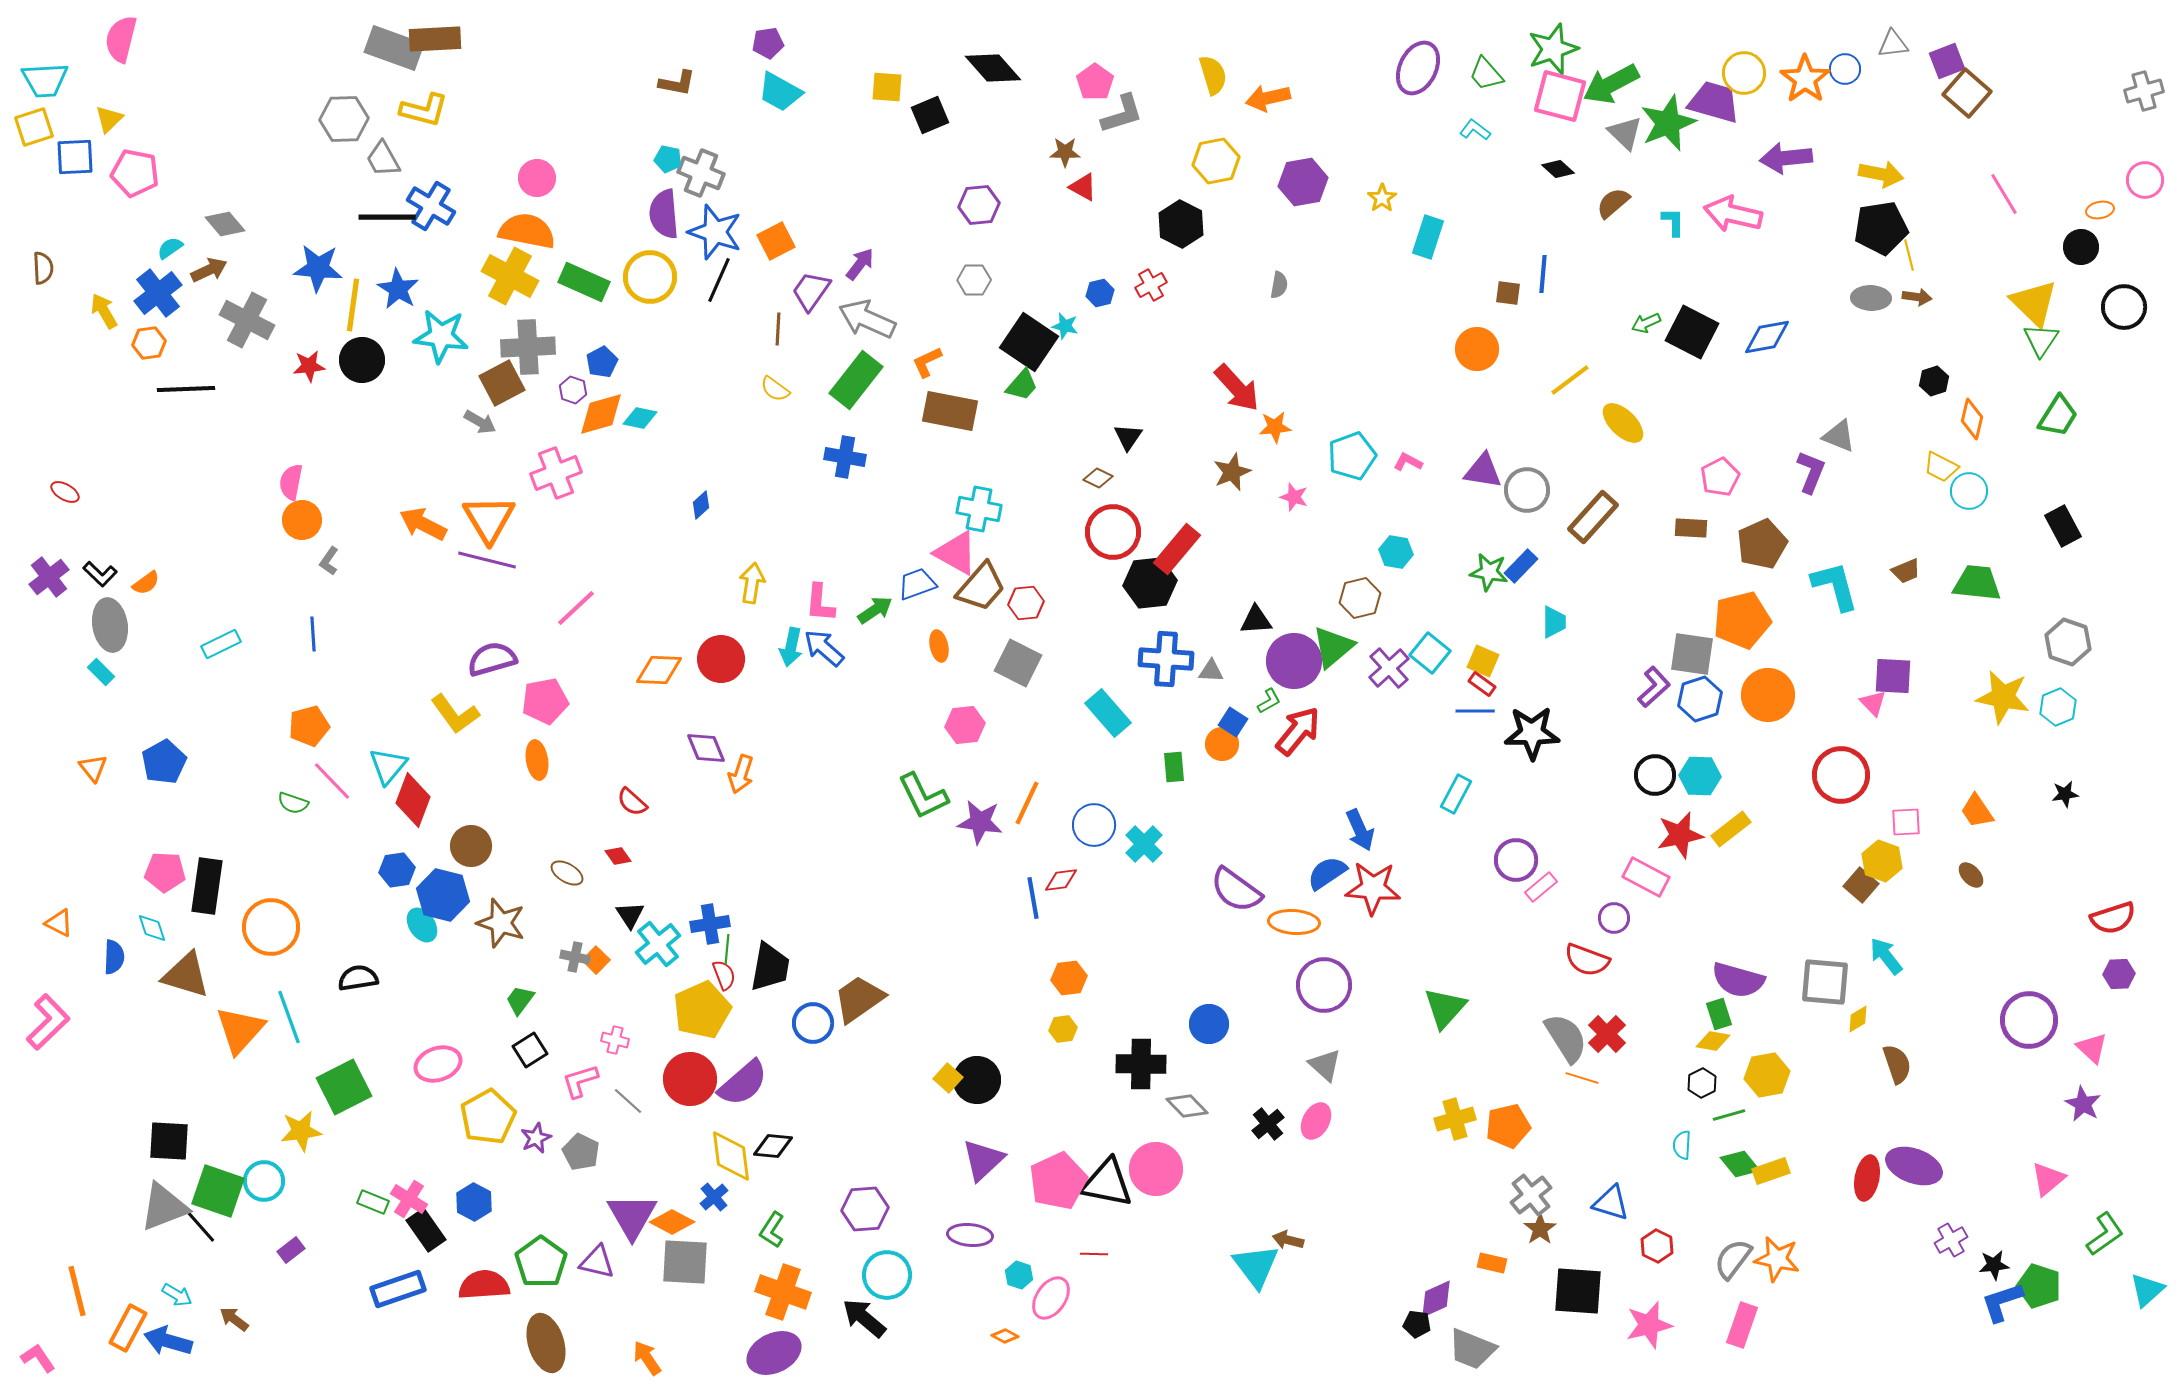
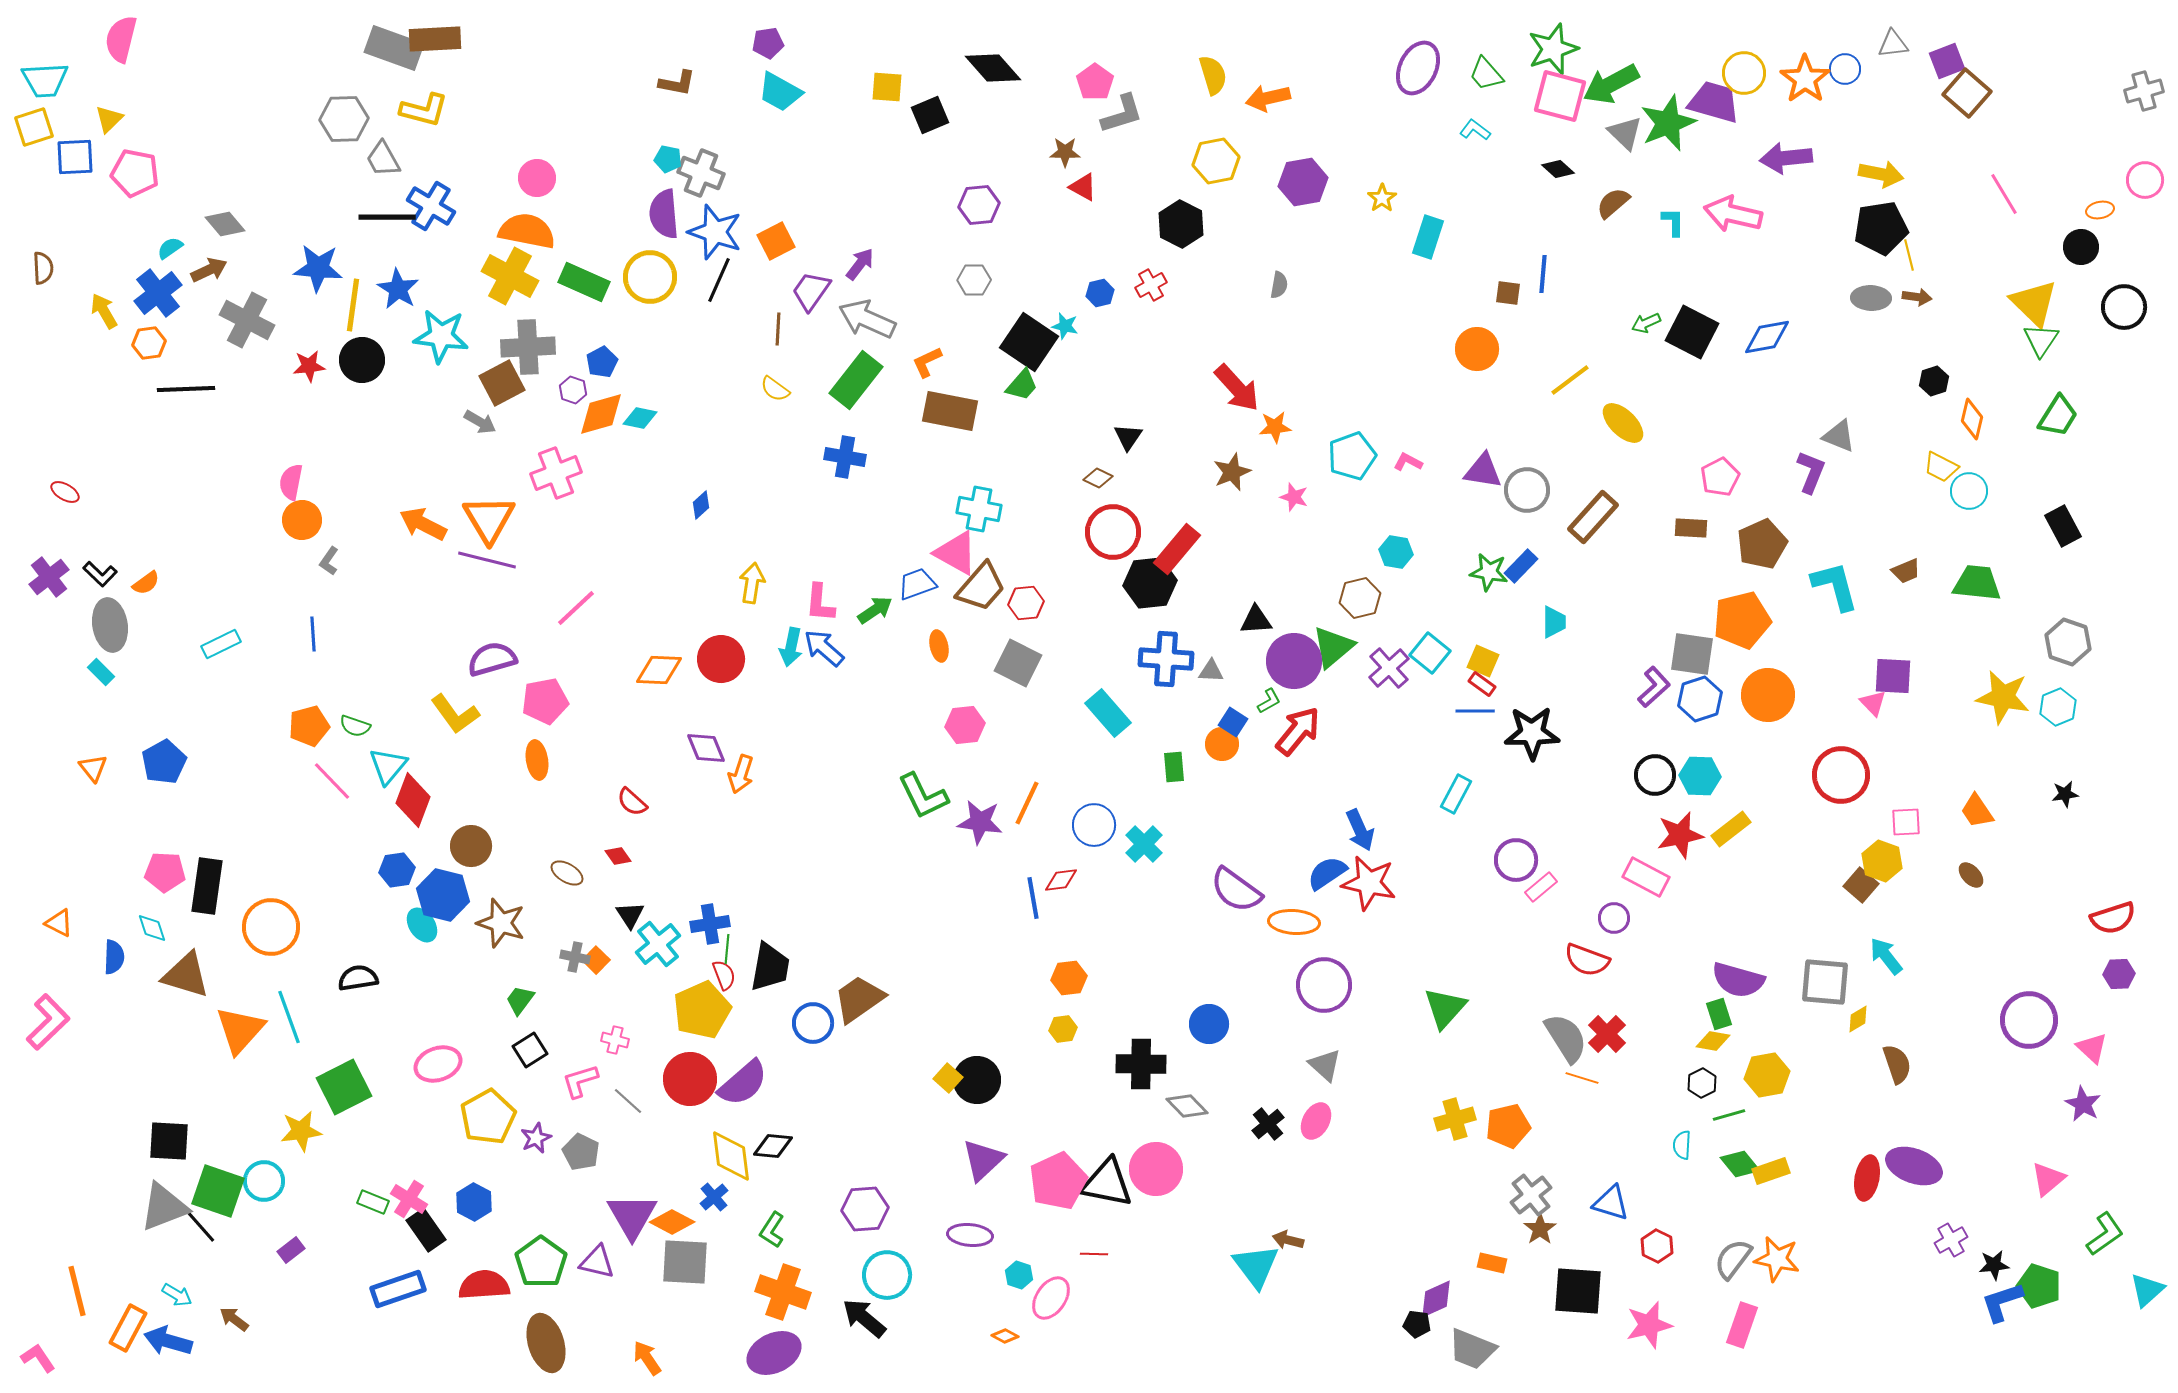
green semicircle at (293, 803): moved 62 px right, 77 px up
red star at (1373, 888): moved 4 px left, 5 px up; rotated 8 degrees clockwise
